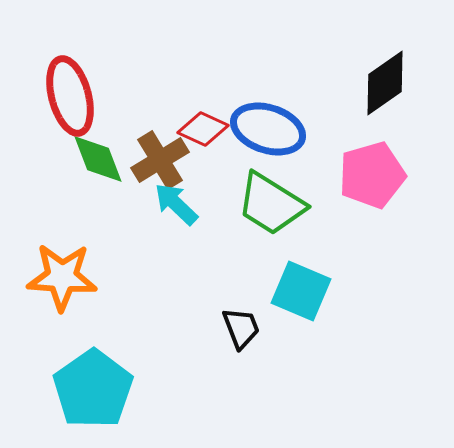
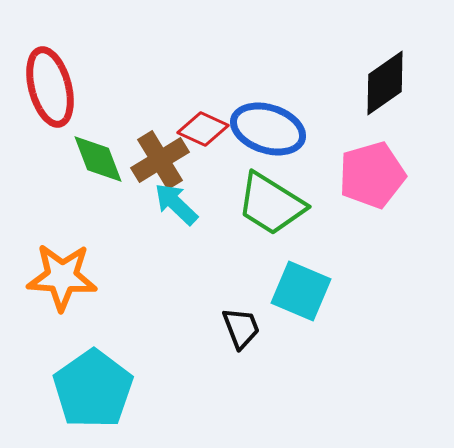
red ellipse: moved 20 px left, 9 px up
